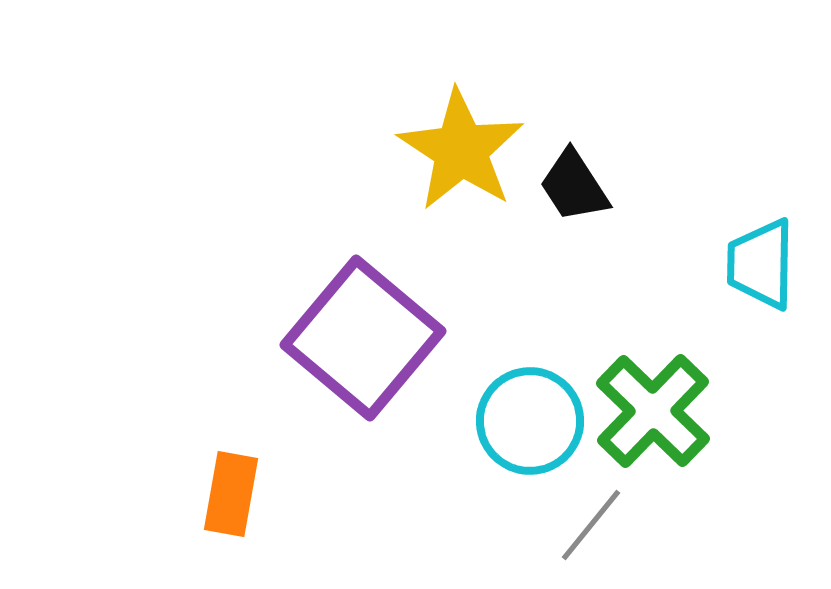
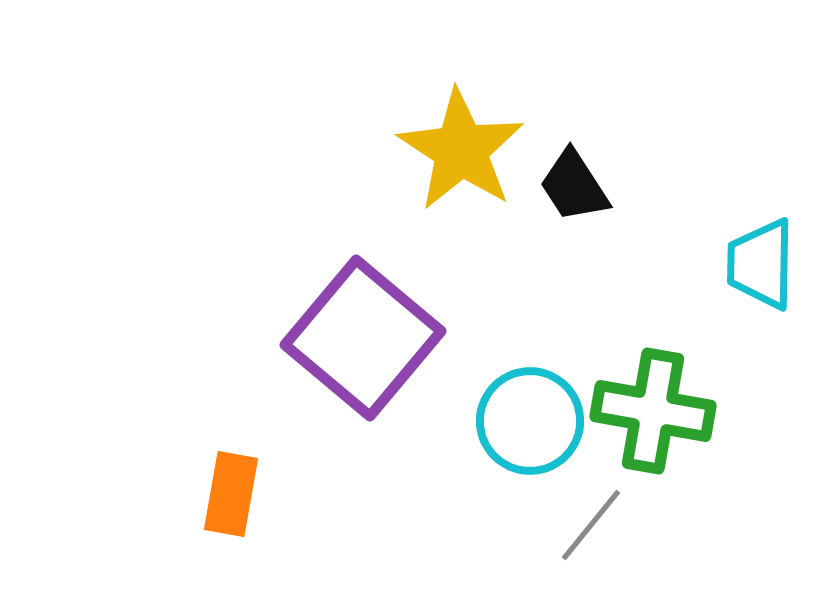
green cross: rotated 34 degrees counterclockwise
